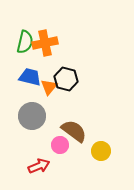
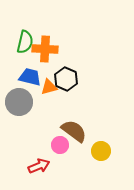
orange cross: moved 6 px down; rotated 15 degrees clockwise
black hexagon: rotated 10 degrees clockwise
orange triangle: rotated 36 degrees clockwise
gray circle: moved 13 px left, 14 px up
